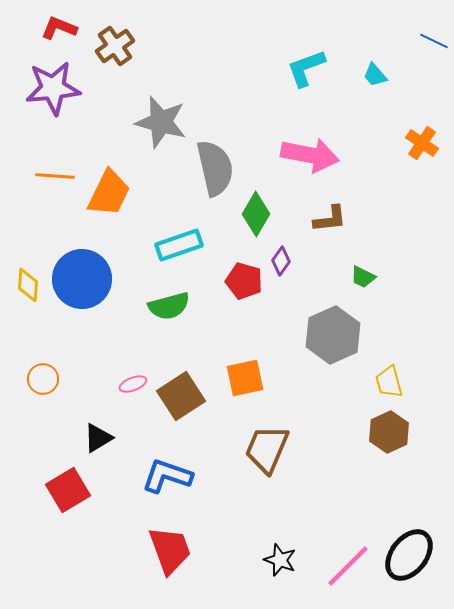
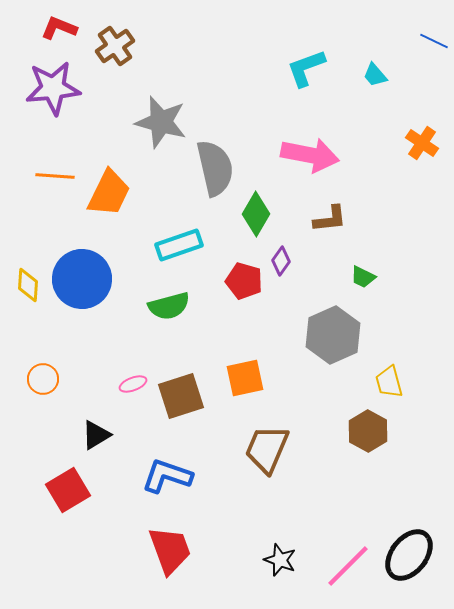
brown square: rotated 15 degrees clockwise
brown hexagon: moved 21 px left, 1 px up; rotated 6 degrees counterclockwise
black triangle: moved 2 px left, 3 px up
